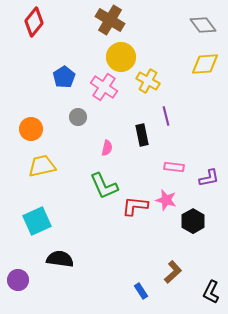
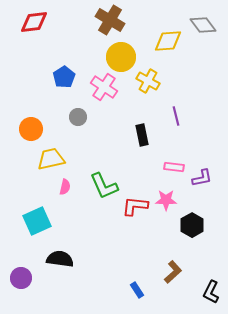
red diamond: rotated 44 degrees clockwise
yellow diamond: moved 37 px left, 23 px up
purple line: moved 10 px right
pink semicircle: moved 42 px left, 39 px down
yellow trapezoid: moved 9 px right, 7 px up
purple L-shape: moved 7 px left
pink star: rotated 15 degrees counterclockwise
black hexagon: moved 1 px left, 4 px down
purple circle: moved 3 px right, 2 px up
blue rectangle: moved 4 px left, 1 px up
